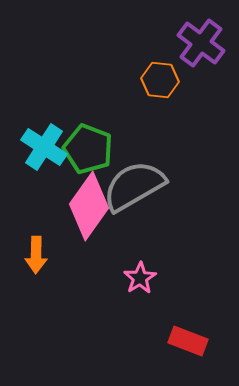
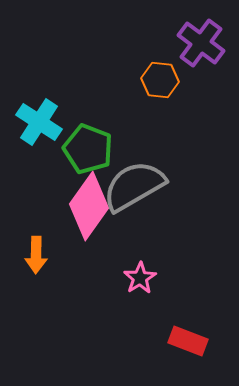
cyan cross: moved 5 px left, 25 px up
